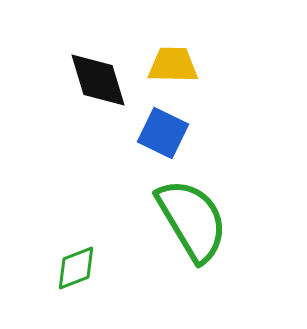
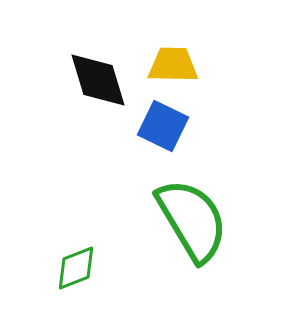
blue square: moved 7 px up
